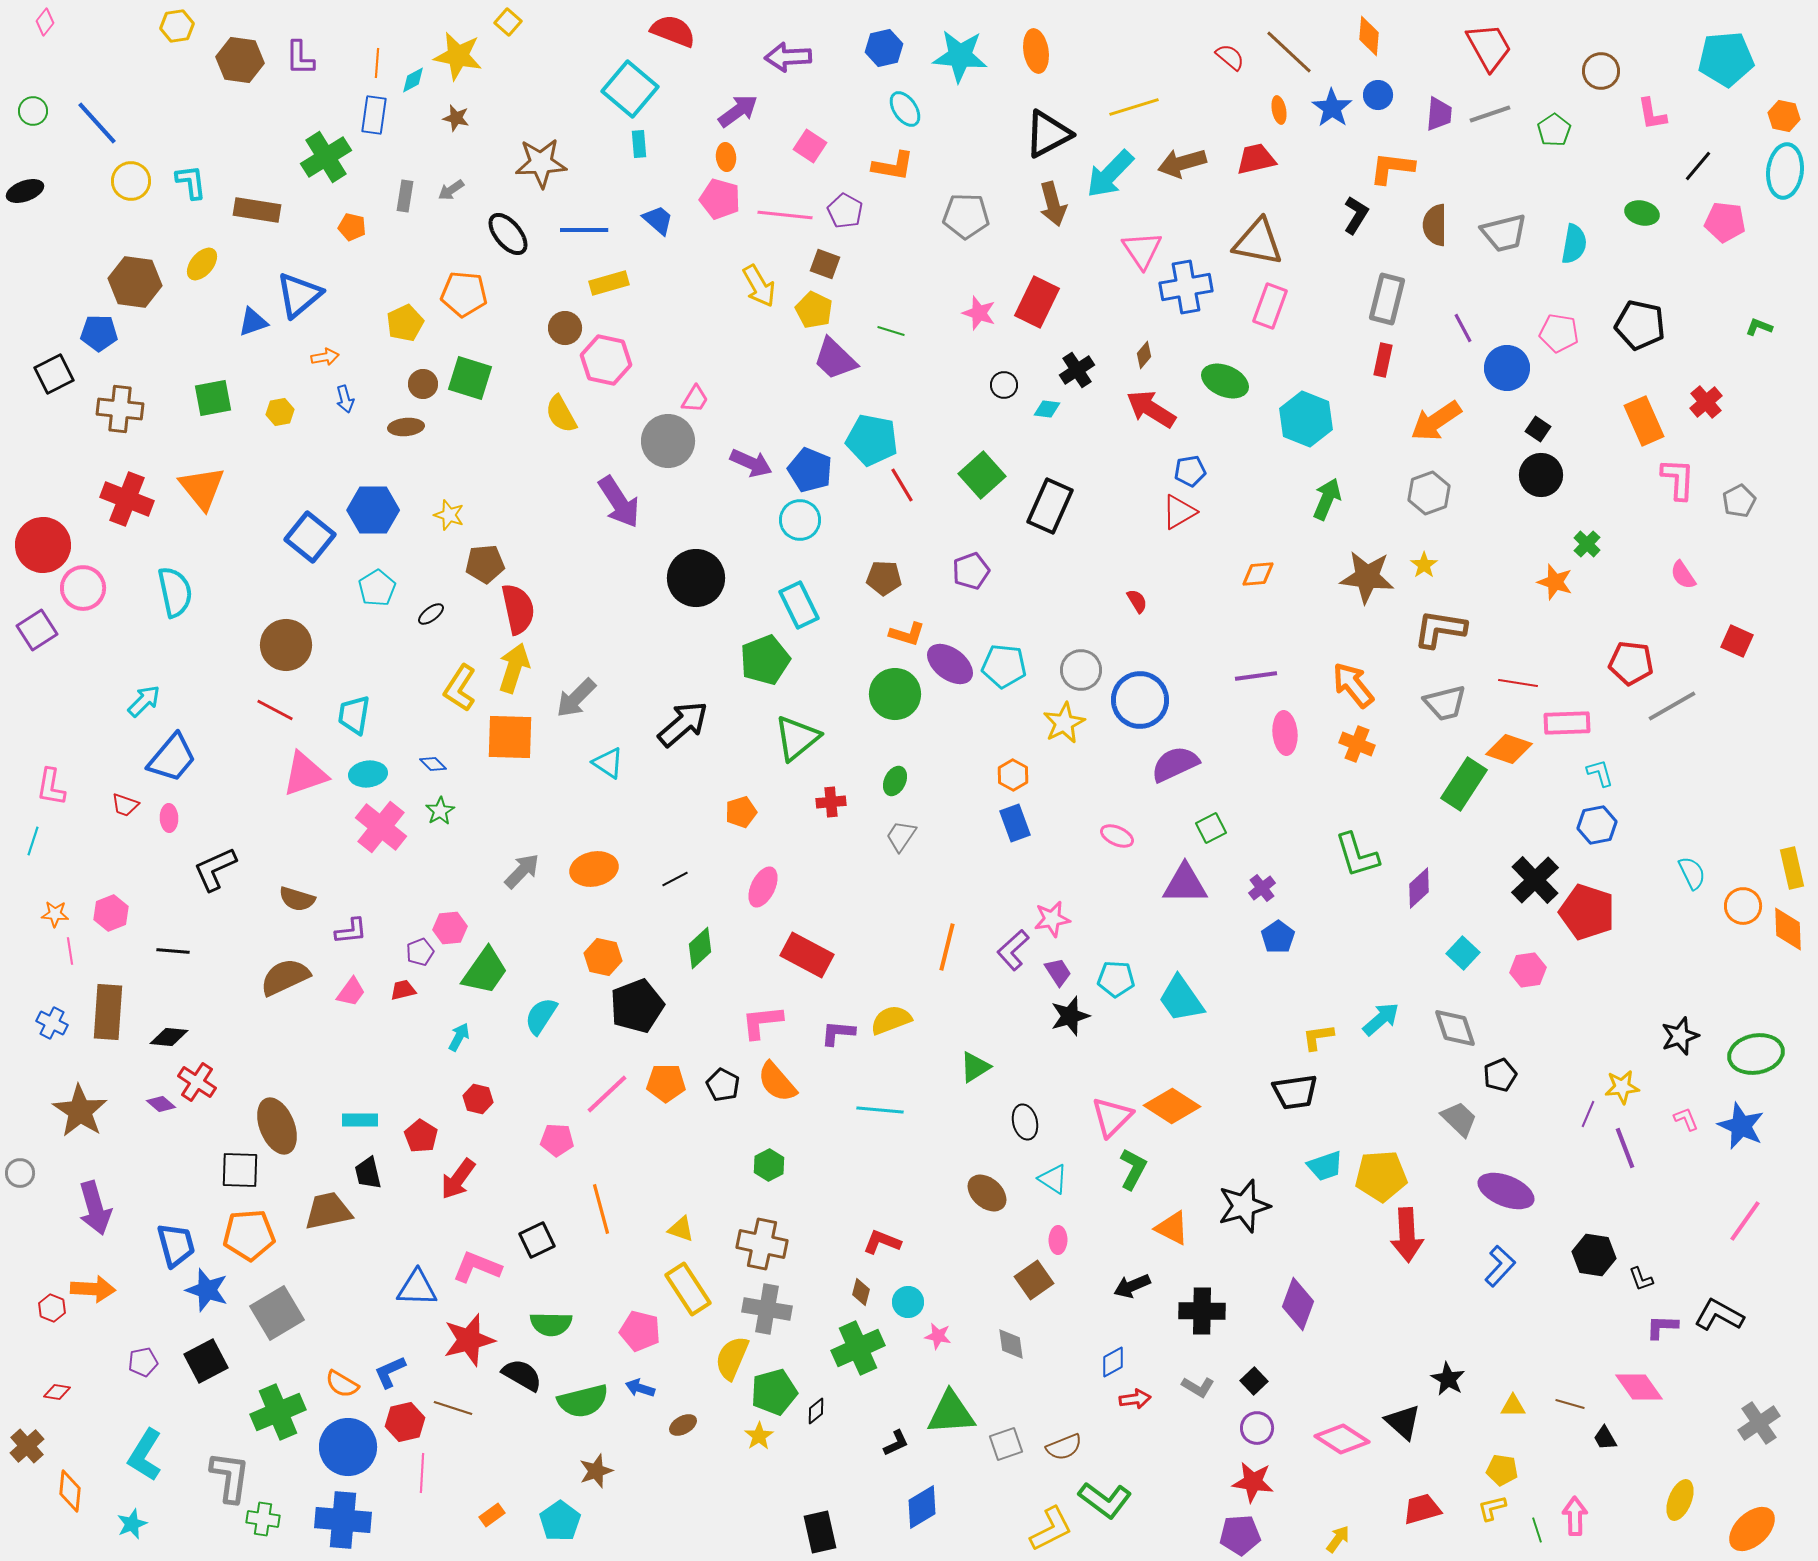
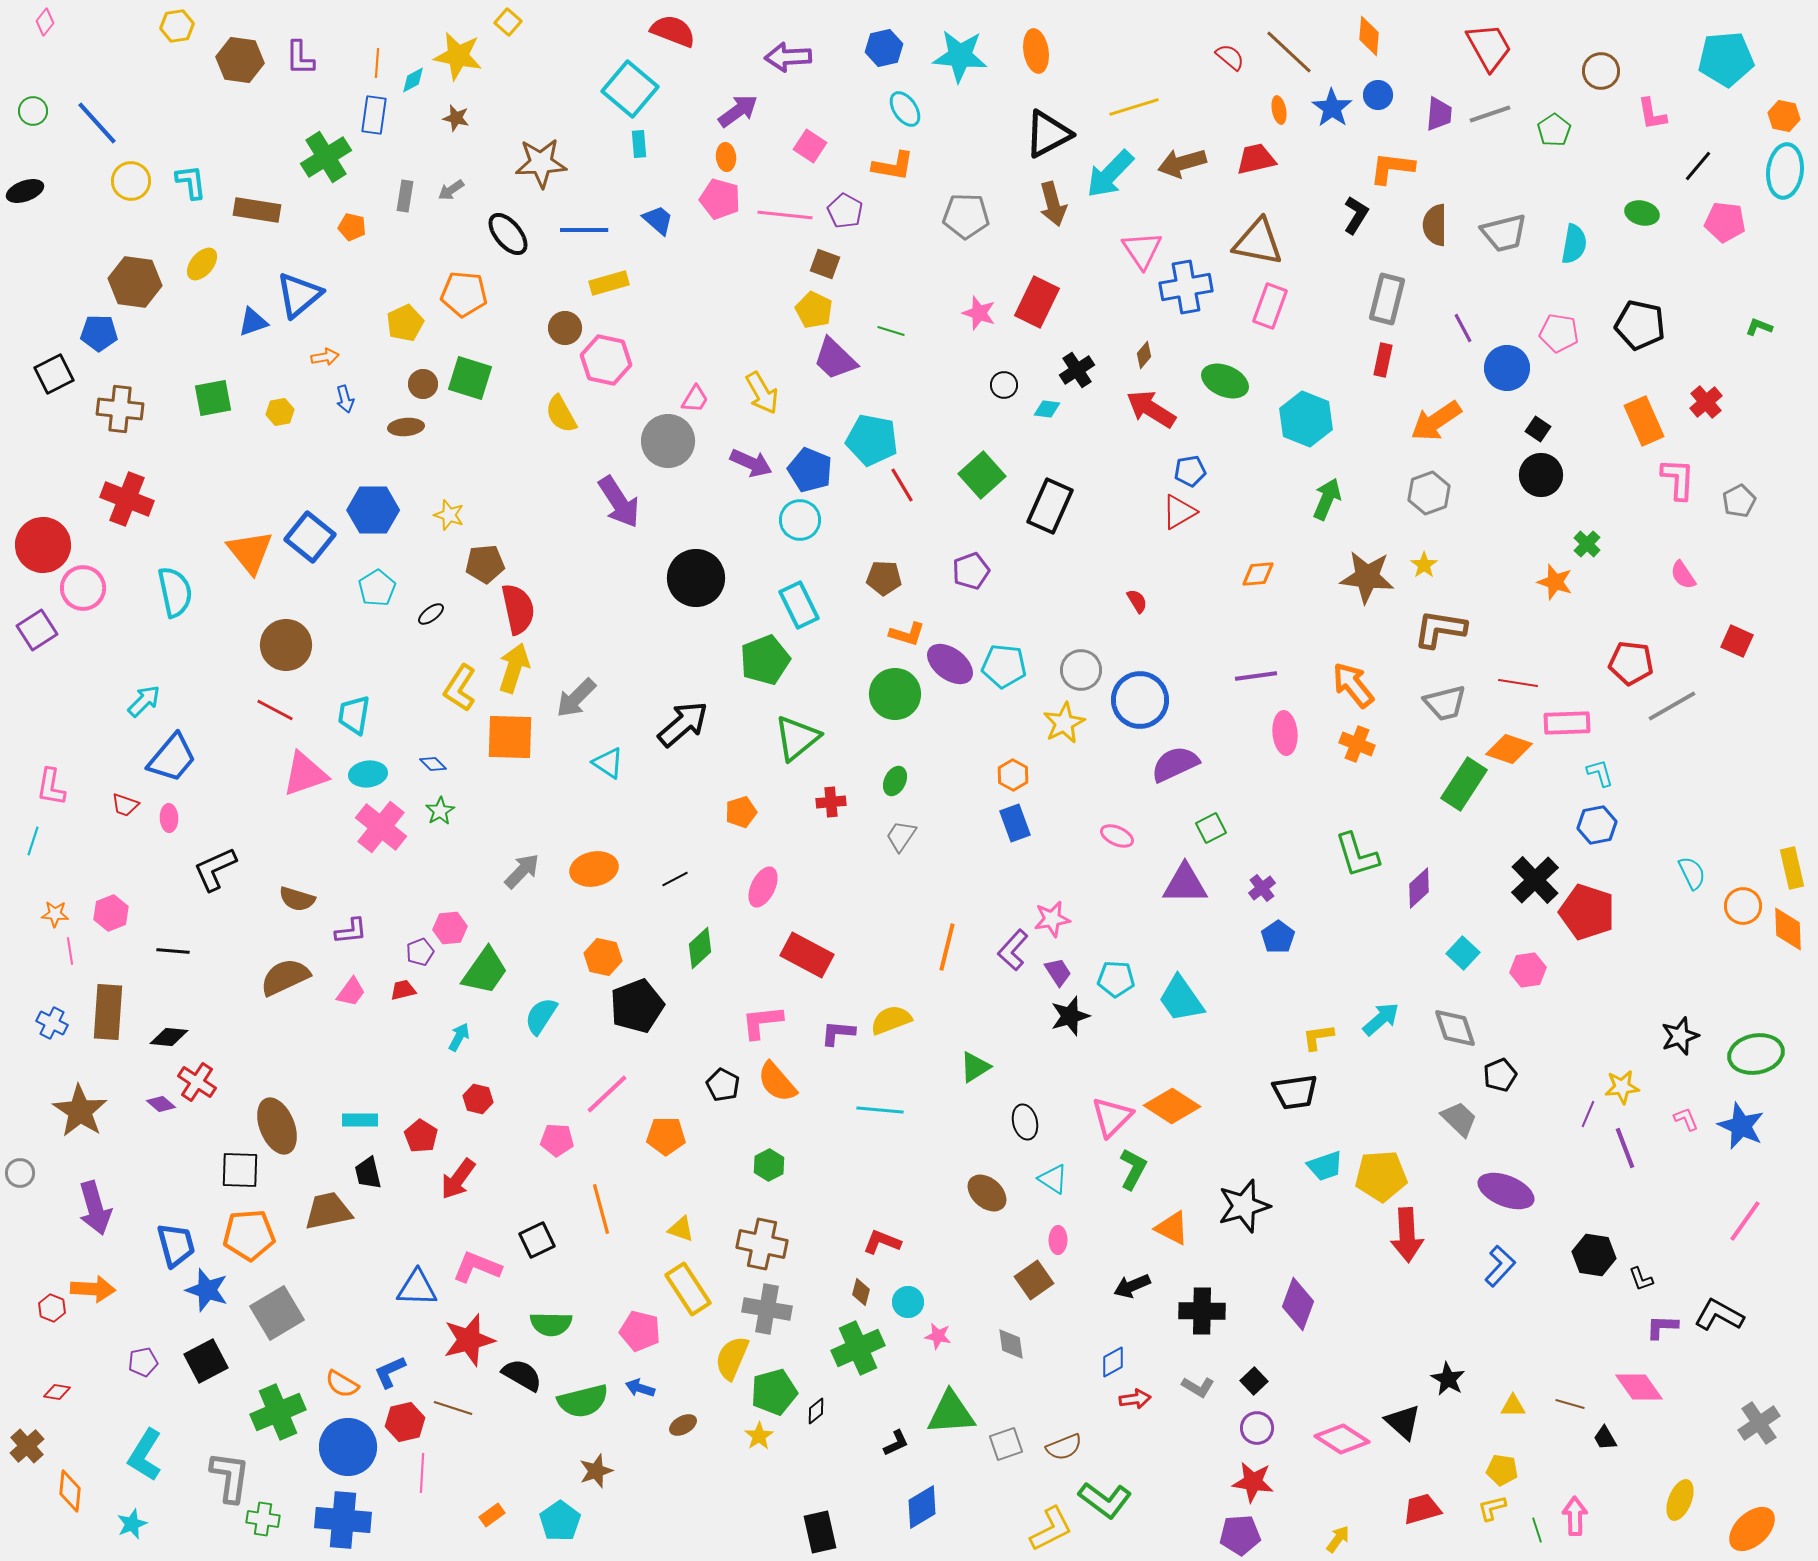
yellow arrow at (759, 286): moved 3 px right, 107 px down
orange triangle at (202, 488): moved 48 px right, 64 px down
purple L-shape at (1013, 950): rotated 6 degrees counterclockwise
orange pentagon at (666, 1083): moved 53 px down
